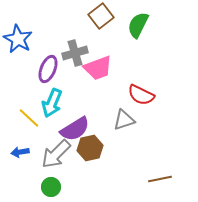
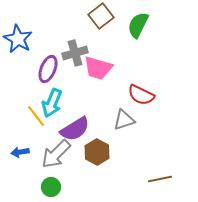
pink trapezoid: rotated 36 degrees clockwise
yellow line: moved 7 px right, 2 px up; rotated 10 degrees clockwise
brown hexagon: moved 7 px right, 4 px down; rotated 20 degrees counterclockwise
